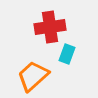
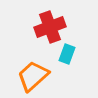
red cross: rotated 12 degrees counterclockwise
